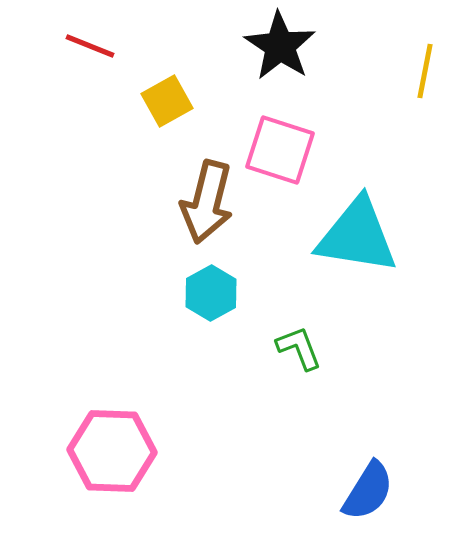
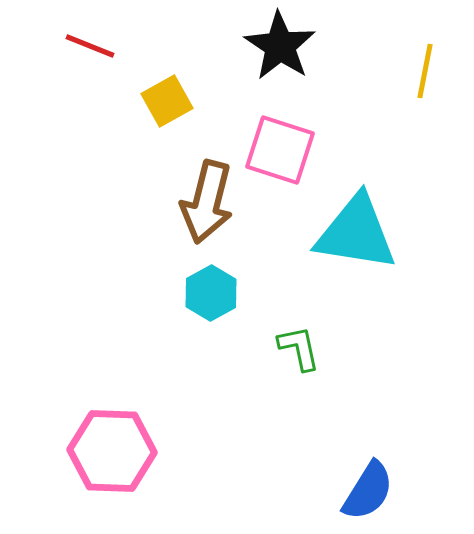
cyan triangle: moved 1 px left, 3 px up
green L-shape: rotated 9 degrees clockwise
